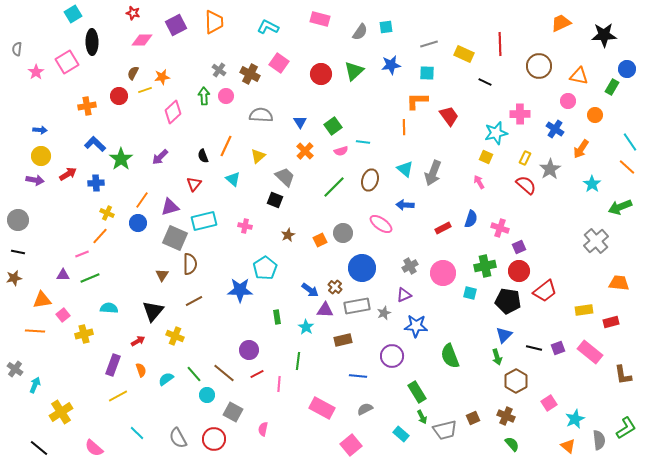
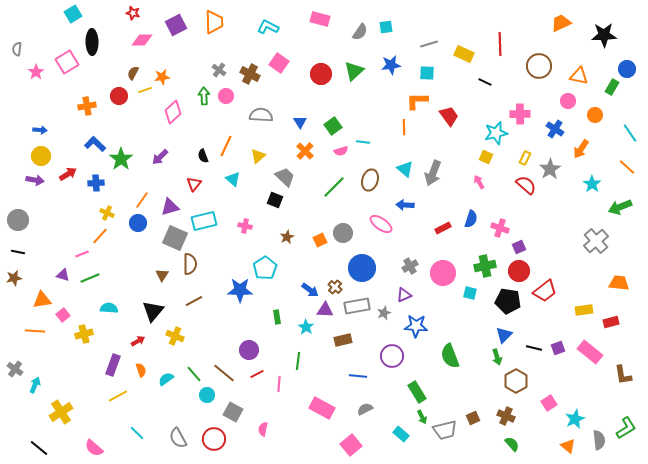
cyan line at (630, 142): moved 9 px up
brown star at (288, 235): moved 1 px left, 2 px down
purple triangle at (63, 275): rotated 16 degrees clockwise
